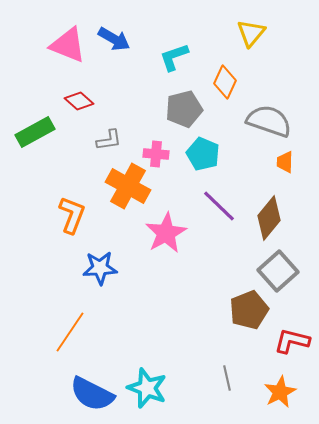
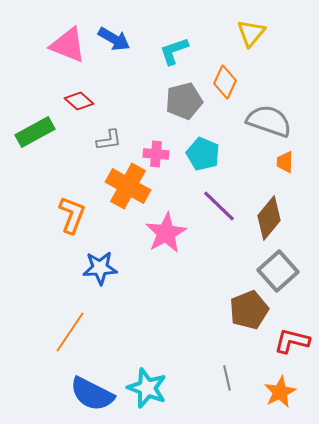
cyan L-shape: moved 6 px up
gray pentagon: moved 8 px up
